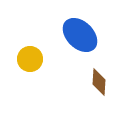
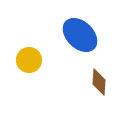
yellow circle: moved 1 px left, 1 px down
